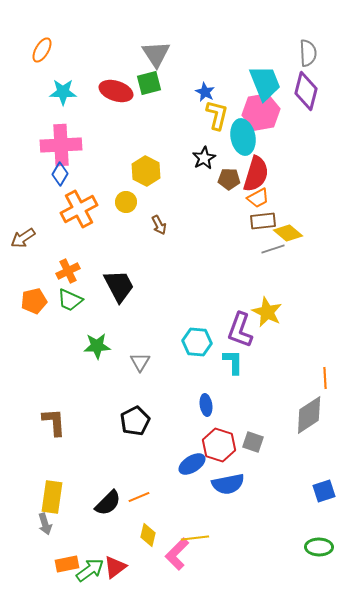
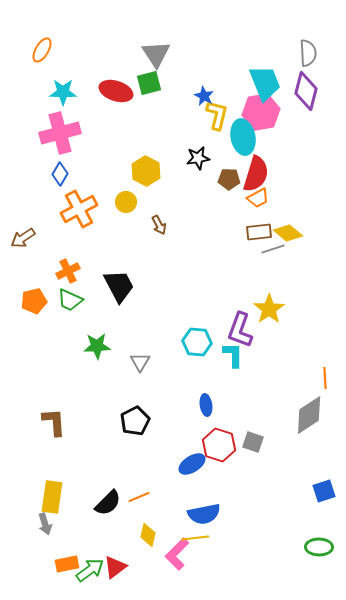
blue star at (205, 92): moved 1 px left, 4 px down
pink cross at (61, 145): moved 1 px left, 12 px up; rotated 12 degrees counterclockwise
black star at (204, 158): moved 6 px left; rotated 20 degrees clockwise
brown rectangle at (263, 221): moved 4 px left, 11 px down
yellow star at (267, 312): moved 2 px right, 3 px up; rotated 12 degrees clockwise
cyan L-shape at (233, 362): moved 7 px up
blue semicircle at (228, 484): moved 24 px left, 30 px down
